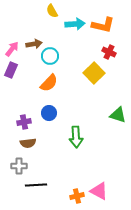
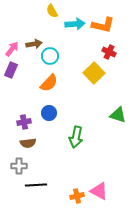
green arrow: rotated 15 degrees clockwise
